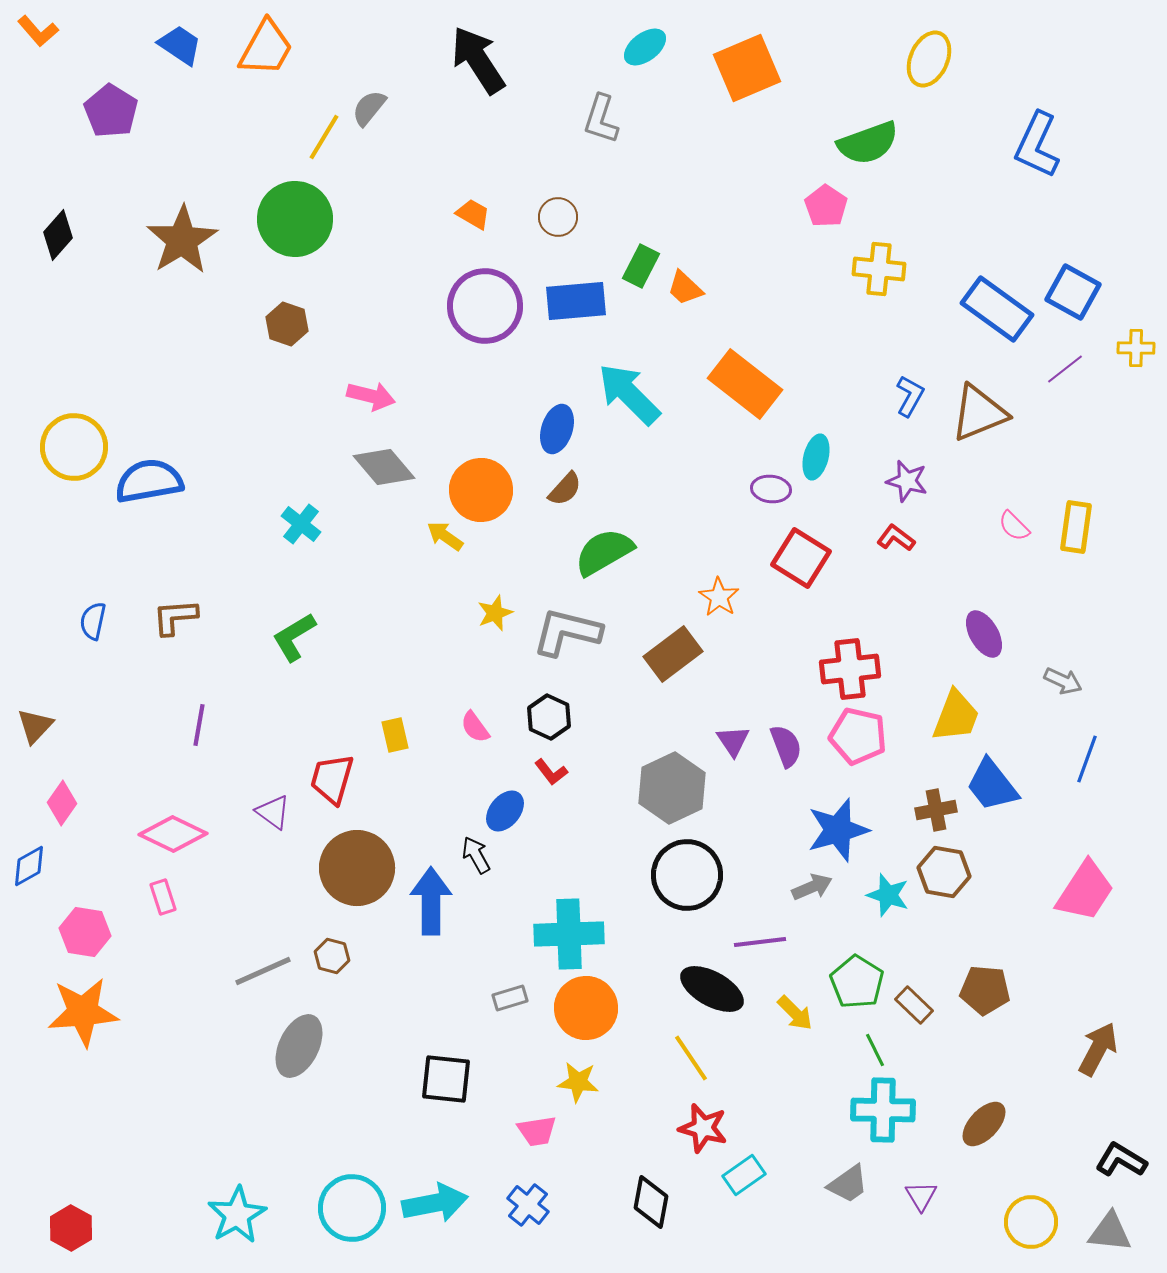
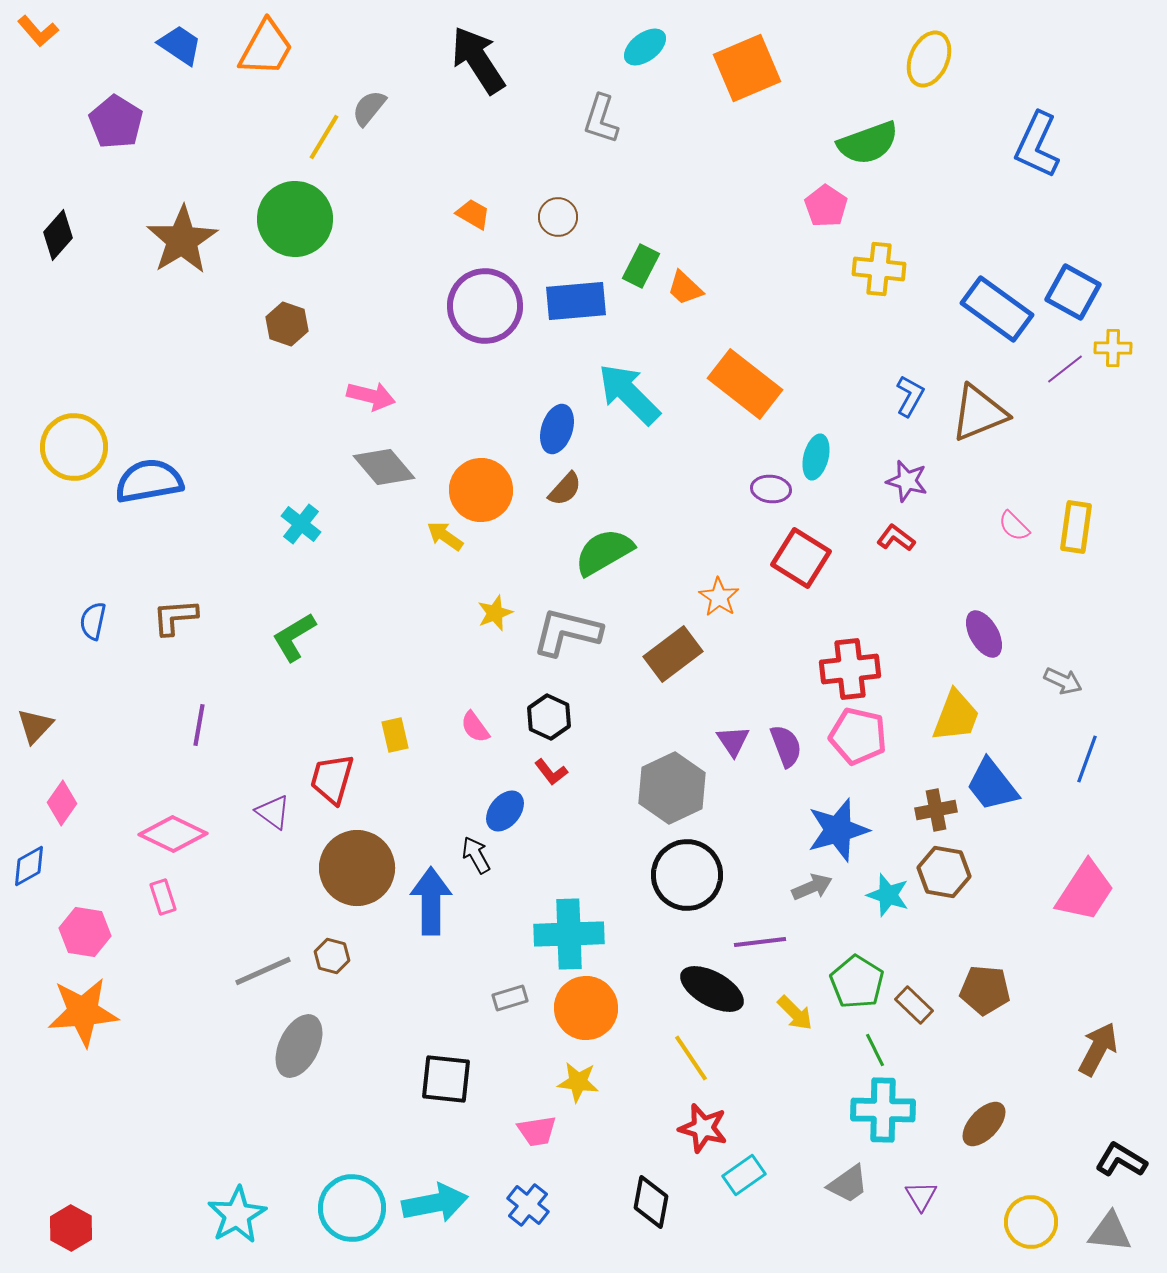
purple pentagon at (111, 111): moved 5 px right, 11 px down
yellow cross at (1136, 348): moved 23 px left
